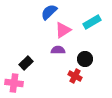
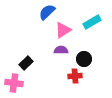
blue semicircle: moved 2 px left
purple semicircle: moved 3 px right
black circle: moved 1 px left
red cross: rotated 32 degrees counterclockwise
